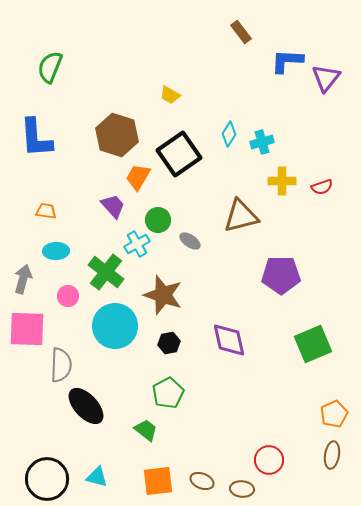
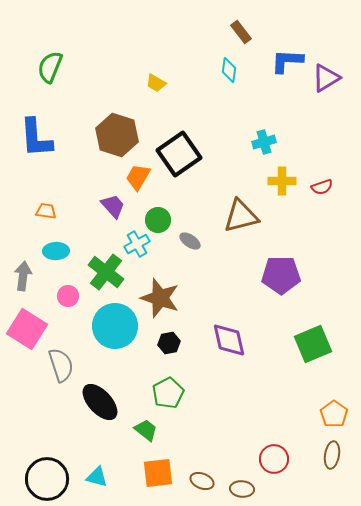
purple triangle at (326, 78): rotated 20 degrees clockwise
yellow trapezoid at (170, 95): moved 14 px left, 12 px up
cyan diamond at (229, 134): moved 64 px up; rotated 25 degrees counterclockwise
cyan cross at (262, 142): moved 2 px right
gray arrow at (23, 279): moved 3 px up; rotated 8 degrees counterclockwise
brown star at (163, 295): moved 3 px left, 3 px down
pink square at (27, 329): rotated 30 degrees clockwise
gray semicircle at (61, 365): rotated 20 degrees counterclockwise
black ellipse at (86, 406): moved 14 px right, 4 px up
orange pentagon at (334, 414): rotated 12 degrees counterclockwise
red circle at (269, 460): moved 5 px right, 1 px up
orange square at (158, 481): moved 8 px up
